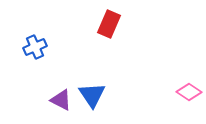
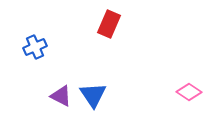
blue triangle: moved 1 px right
purple triangle: moved 4 px up
